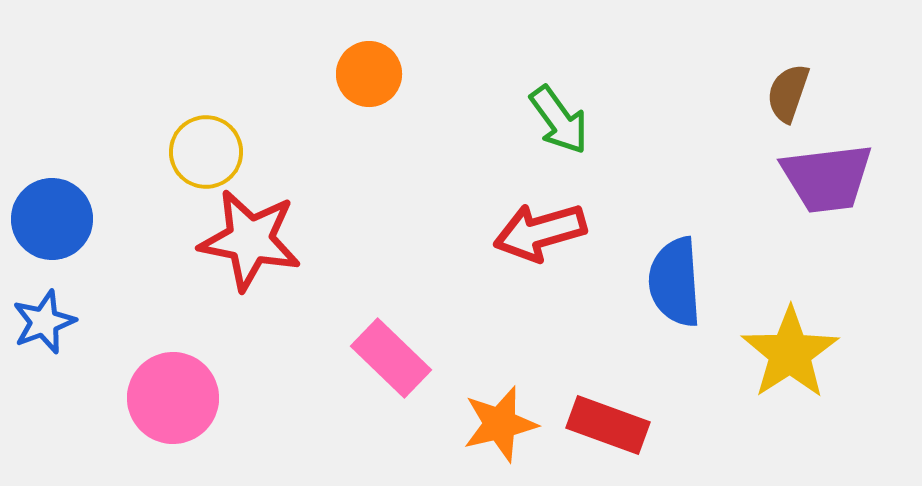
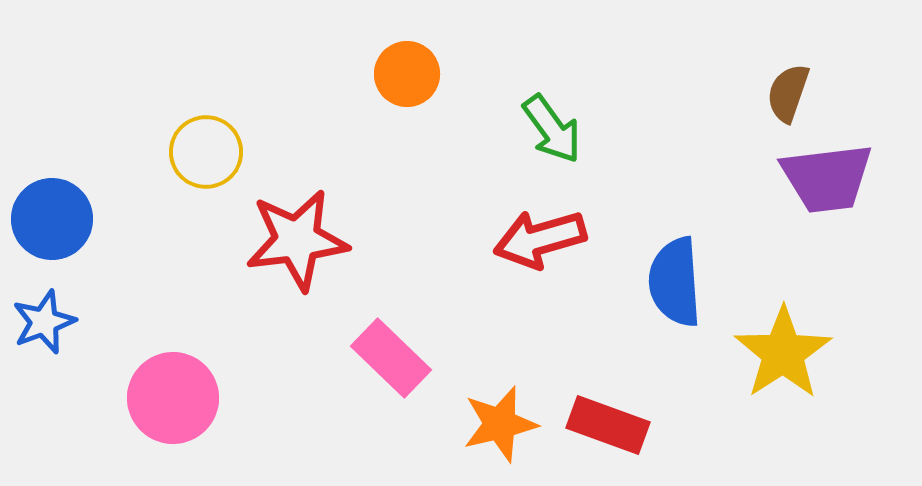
orange circle: moved 38 px right
green arrow: moved 7 px left, 9 px down
red arrow: moved 7 px down
red star: moved 47 px right; rotated 18 degrees counterclockwise
yellow star: moved 7 px left
